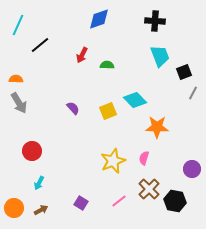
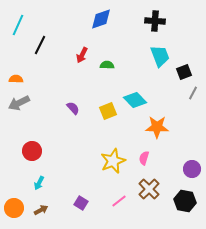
blue diamond: moved 2 px right
black line: rotated 24 degrees counterclockwise
gray arrow: rotated 95 degrees clockwise
black hexagon: moved 10 px right
